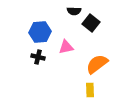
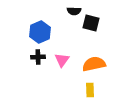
black square: rotated 24 degrees counterclockwise
blue hexagon: rotated 20 degrees counterclockwise
pink triangle: moved 4 px left, 13 px down; rotated 42 degrees counterclockwise
black cross: rotated 16 degrees counterclockwise
orange semicircle: moved 3 px left; rotated 25 degrees clockwise
